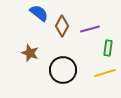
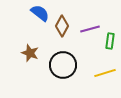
blue semicircle: moved 1 px right
green rectangle: moved 2 px right, 7 px up
black circle: moved 5 px up
